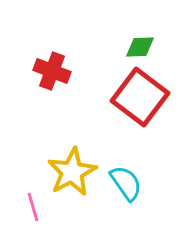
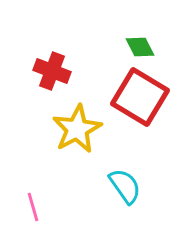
green diamond: rotated 64 degrees clockwise
red square: rotated 6 degrees counterclockwise
yellow star: moved 5 px right, 43 px up
cyan semicircle: moved 1 px left, 3 px down
